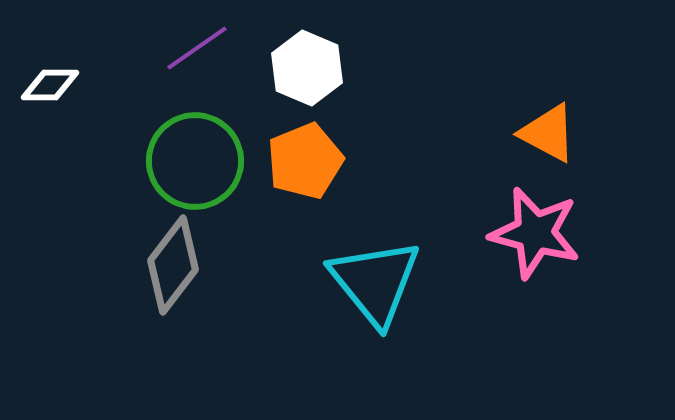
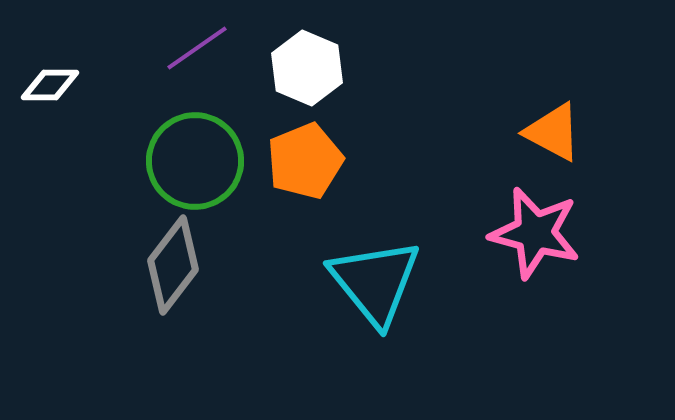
orange triangle: moved 5 px right, 1 px up
